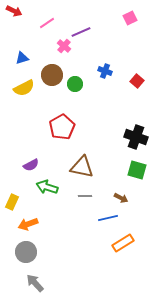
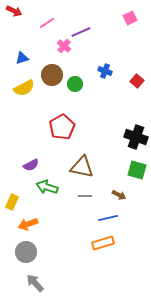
brown arrow: moved 2 px left, 3 px up
orange rectangle: moved 20 px left; rotated 15 degrees clockwise
